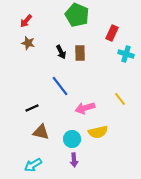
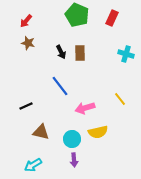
red rectangle: moved 15 px up
black line: moved 6 px left, 2 px up
